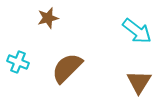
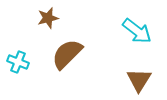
brown semicircle: moved 14 px up
brown triangle: moved 2 px up
